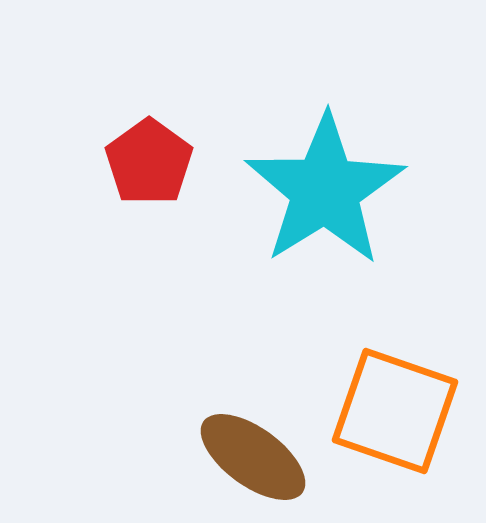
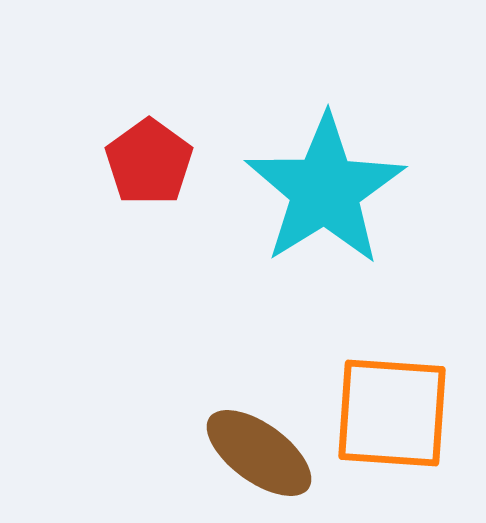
orange square: moved 3 px left, 2 px down; rotated 15 degrees counterclockwise
brown ellipse: moved 6 px right, 4 px up
